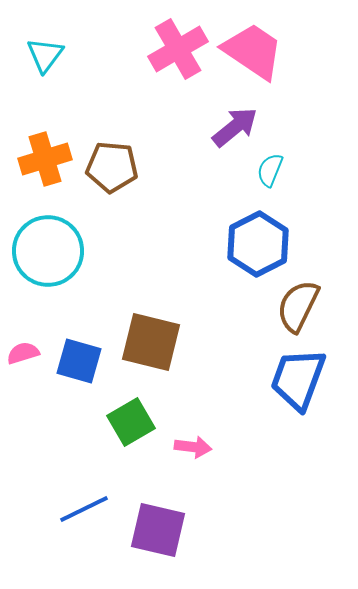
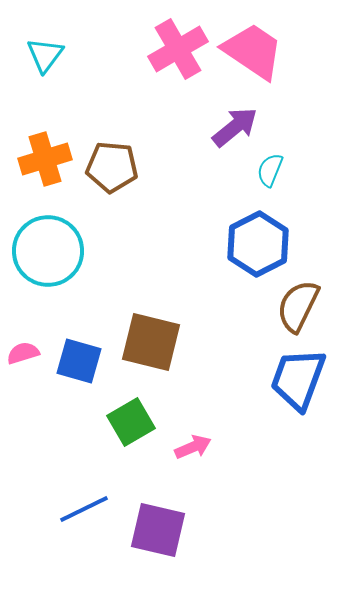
pink arrow: rotated 30 degrees counterclockwise
